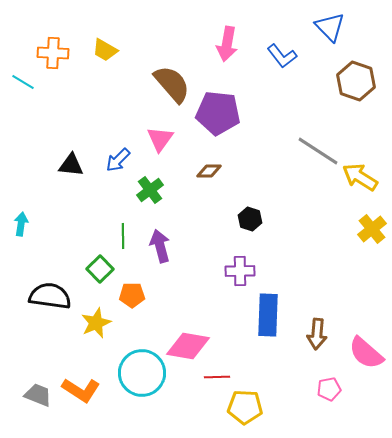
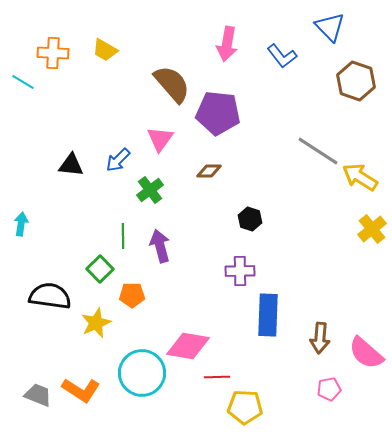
brown arrow: moved 3 px right, 4 px down
